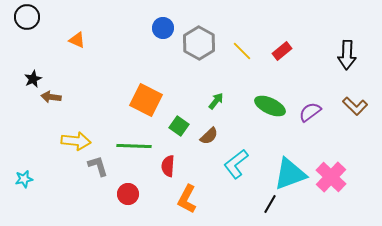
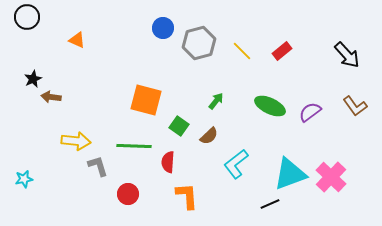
gray hexagon: rotated 16 degrees clockwise
black arrow: rotated 44 degrees counterclockwise
orange square: rotated 12 degrees counterclockwise
brown L-shape: rotated 10 degrees clockwise
red semicircle: moved 4 px up
orange L-shape: moved 3 px up; rotated 148 degrees clockwise
black line: rotated 36 degrees clockwise
